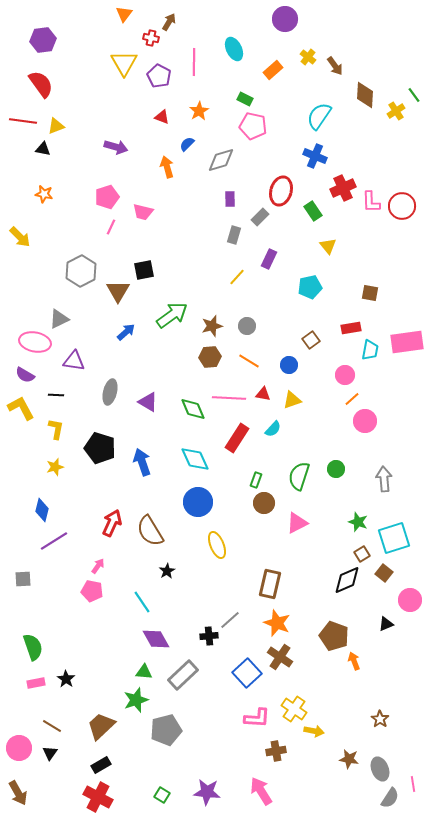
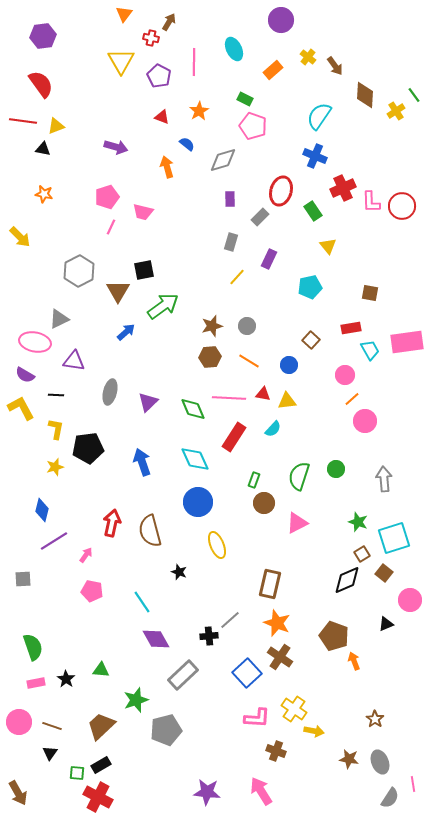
purple circle at (285, 19): moved 4 px left, 1 px down
purple hexagon at (43, 40): moved 4 px up
yellow triangle at (124, 63): moved 3 px left, 2 px up
pink pentagon at (253, 126): rotated 8 degrees clockwise
blue semicircle at (187, 144): rotated 84 degrees clockwise
gray diamond at (221, 160): moved 2 px right
gray rectangle at (234, 235): moved 3 px left, 7 px down
gray hexagon at (81, 271): moved 2 px left
green arrow at (172, 315): moved 9 px left, 9 px up
brown square at (311, 340): rotated 12 degrees counterclockwise
cyan trapezoid at (370, 350): rotated 40 degrees counterclockwise
yellow triangle at (292, 400): moved 5 px left, 1 px down; rotated 12 degrees clockwise
purple triangle at (148, 402): rotated 45 degrees clockwise
red rectangle at (237, 438): moved 3 px left, 1 px up
black pentagon at (100, 448): moved 12 px left; rotated 24 degrees counterclockwise
green rectangle at (256, 480): moved 2 px left
red arrow at (112, 523): rotated 12 degrees counterclockwise
brown semicircle at (150, 531): rotated 16 degrees clockwise
pink arrow at (98, 566): moved 12 px left, 11 px up
black star at (167, 571): moved 12 px right, 1 px down; rotated 21 degrees counterclockwise
green triangle at (144, 672): moved 43 px left, 2 px up
brown star at (380, 719): moved 5 px left
brown line at (52, 726): rotated 12 degrees counterclockwise
pink circle at (19, 748): moved 26 px up
brown cross at (276, 751): rotated 30 degrees clockwise
gray ellipse at (380, 769): moved 7 px up
green square at (162, 795): moved 85 px left, 22 px up; rotated 28 degrees counterclockwise
